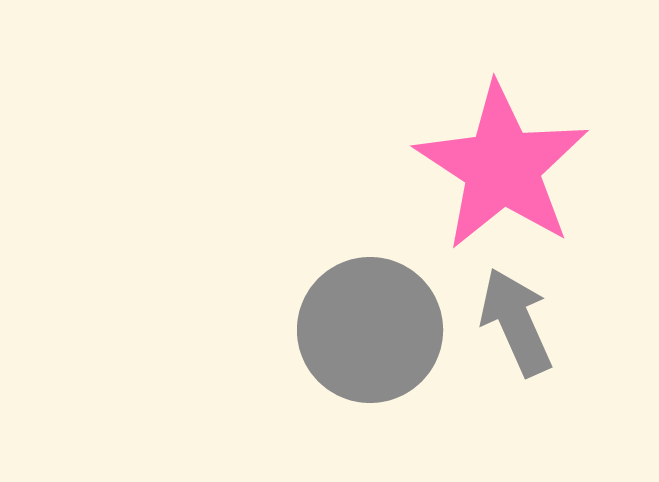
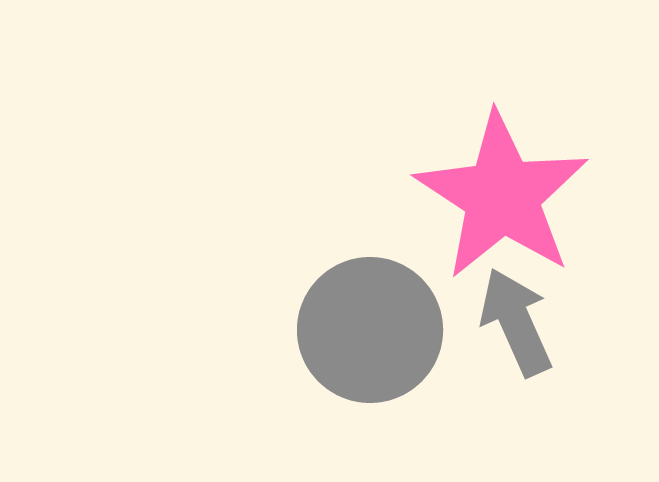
pink star: moved 29 px down
